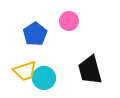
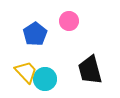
yellow trapezoid: moved 1 px right, 1 px down; rotated 115 degrees counterclockwise
cyan circle: moved 1 px right, 1 px down
